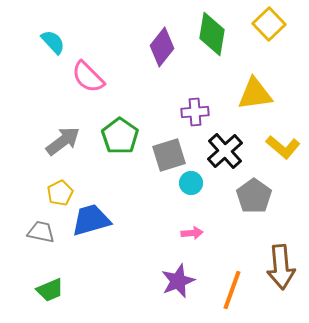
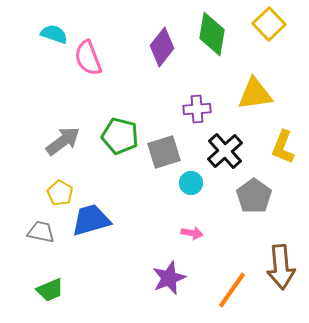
cyan semicircle: moved 1 px right, 8 px up; rotated 28 degrees counterclockwise
pink semicircle: moved 19 px up; rotated 24 degrees clockwise
purple cross: moved 2 px right, 3 px up
green pentagon: rotated 21 degrees counterclockwise
yellow L-shape: rotated 72 degrees clockwise
gray square: moved 5 px left, 3 px up
yellow pentagon: rotated 15 degrees counterclockwise
pink arrow: rotated 15 degrees clockwise
purple star: moved 9 px left, 3 px up
orange line: rotated 15 degrees clockwise
